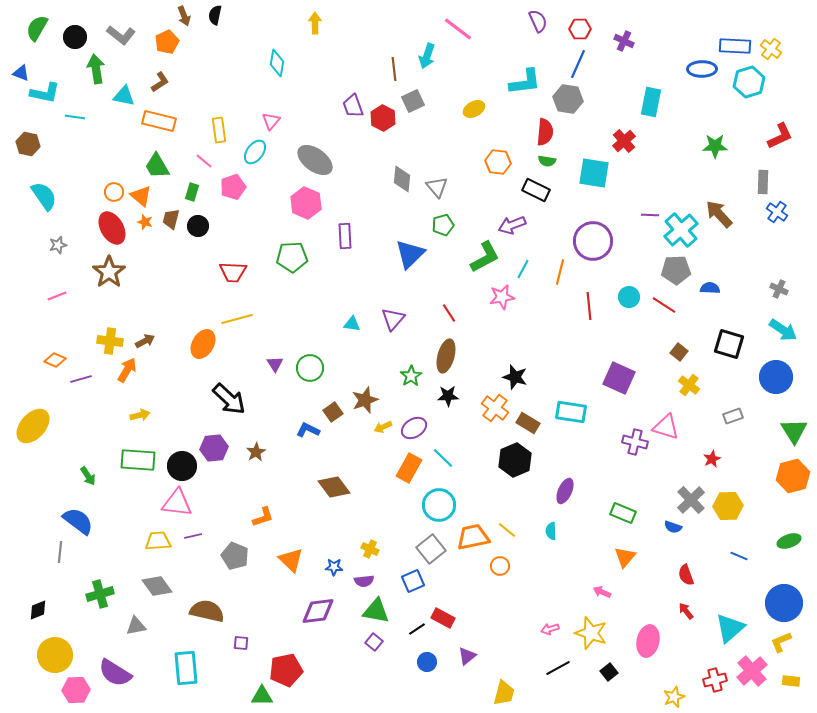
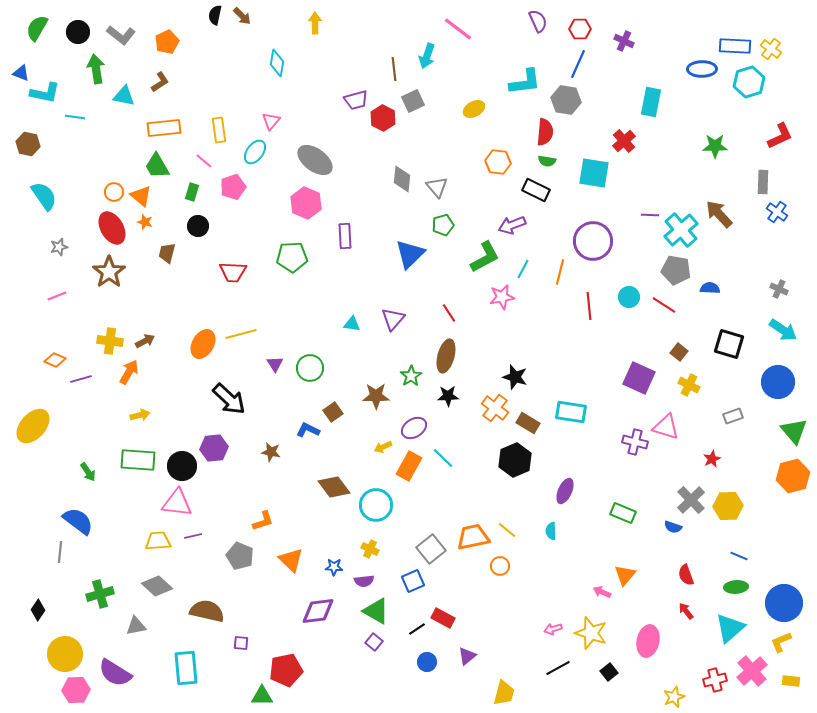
brown arrow at (184, 16): moved 58 px right; rotated 24 degrees counterclockwise
black circle at (75, 37): moved 3 px right, 5 px up
gray hexagon at (568, 99): moved 2 px left, 1 px down
purple trapezoid at (353, 106): moved 3 px right, 6 px up; rotated 85 degrees counterclockwise
orange rectangle at (159, 121): moved 5 px right, 7 px down; rotated 20 degrees counterclockwise
brown trapezoid at (171, 219): moved 4 px left, 34 px down
gray star at (58, 245): moved 1 px right, 2 px down
gray pentagon at (676, 270): rotated 12 degrees clockwise
yellow line at (237, 319): moved 4 px right, 15 px down
orange arrow at (127, 370): moved 2 px right, 2 px down
blue circle at (776, 377): moved 2 px right, 5 px down
purple square at (619, 378): moved 20 px right
yellow cross at (689, 385): rotated 10 degrees counterclockwise
brown star at (365, 400): moved 11 px right, 4 px up; rotated 20 degrees clockwise
yellow arrow at (383, 427): moved 20 px down
green triangle at (794, 431): rotated 8 degrees counterclockwise
brown star at (256, 452): moved 15 px right; rotated 30 degrees counterclockwise
orange rectangle at (409, 468): moved 2 px up
green arrow at (88, 476): moved 4 px up
cyan circle at (439, 505): moved 63 px left
orange L-shape at (263, 517): moved 4 px down
green ellipse at (789, 541): moved 53 px left, 46 px down; rotated 15 degrees clockwise
gray pentagon at (235, 556): moved 5 px right
orange triangle at (625, 557): moved 18 px down
gray diamond at (157, 586): rotated 12 degrees counterclockwise
black diamond at (38, 610): rotated 35 degrees counterclockwise
green triangle at (376, 611): rotated 20 degrees clockwise
pink arrow at (550, 629): moved 3 px right
yellow circle at (55, 655): moved 10 px right, 1 px up
